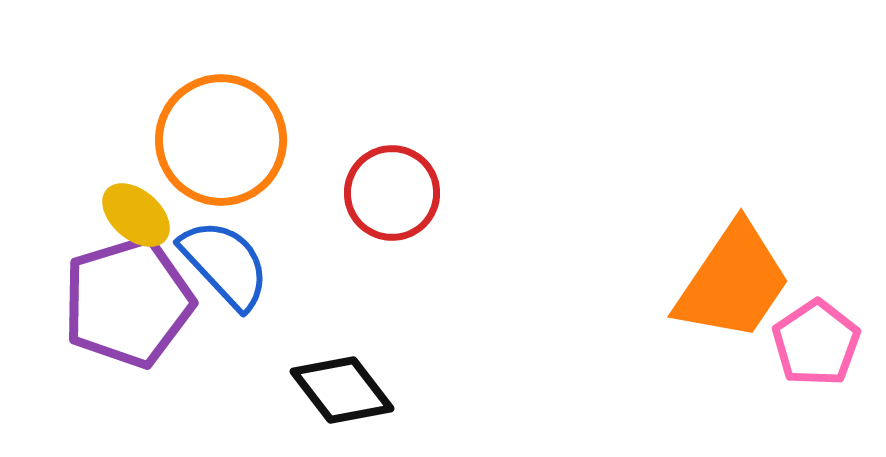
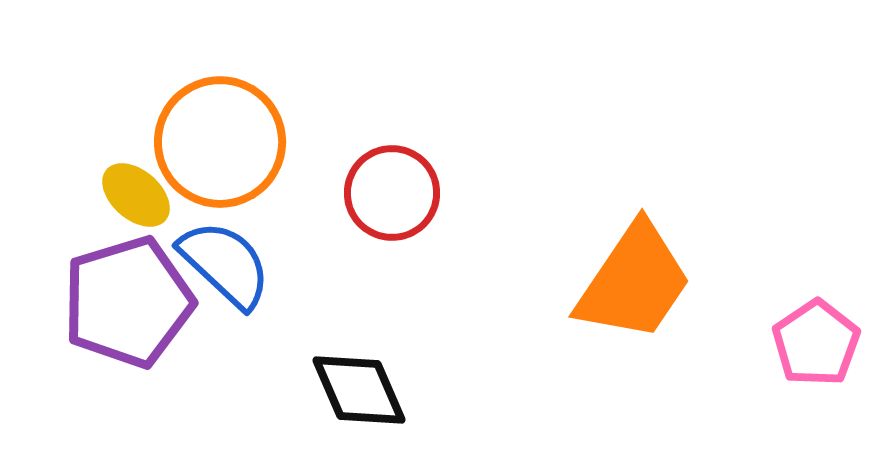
orange circle: moved 1 px left, 2 px down
yellow ellipse: moved 20 px up
blue semicircle: rotated 4 degrees counterclockwise
orange trapezoid: moved 99 px left
black diamond: moved 17 px right; rotated 14 degrees clockwise
